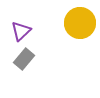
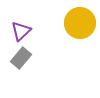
gray rectangle: moved 3 px left, 1 px up
